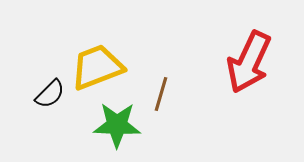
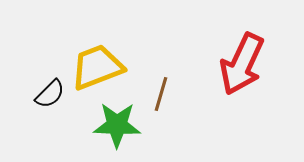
red arrow: moved 7 px left, 2 px down
